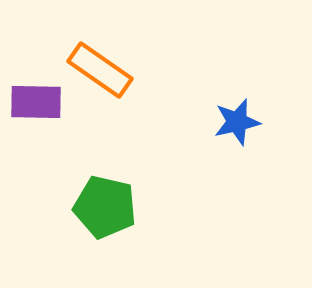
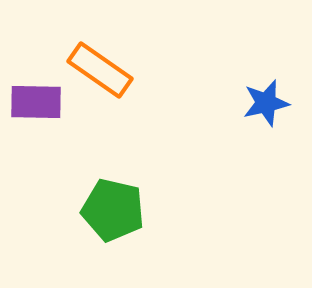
blue star: moved 29 px right, 19 px up
green pentagon: moved 8 px right, 3 px down
